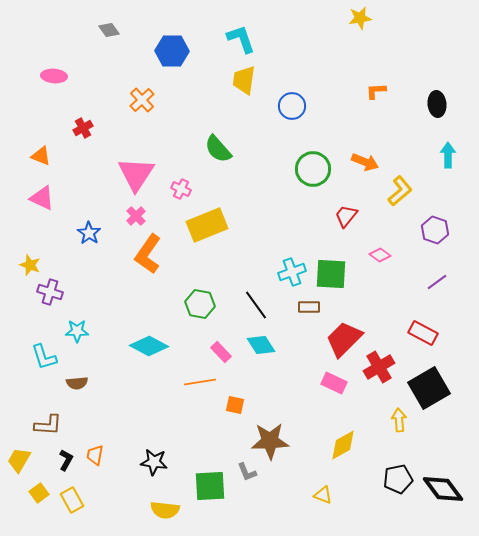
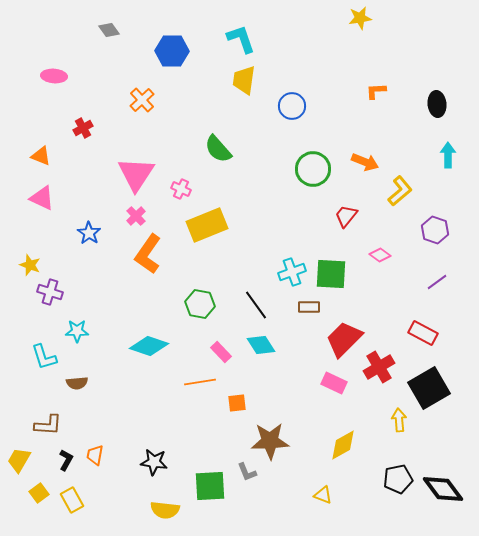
cyan diamond at (149, 346): rotated 9 degrees counterclockwise
orange square at (235, 405): moved 2 px right, 2 px up; rotated 18 degrees counterclockwise
